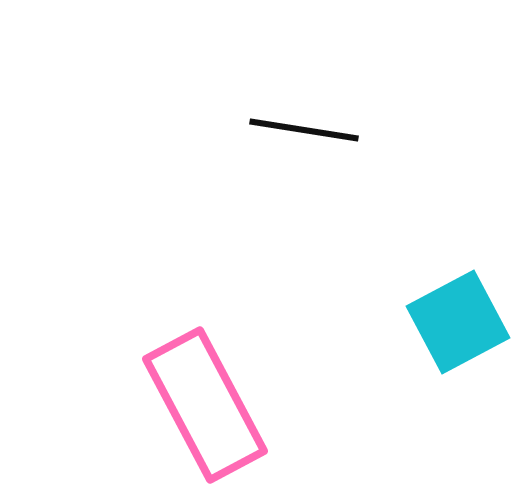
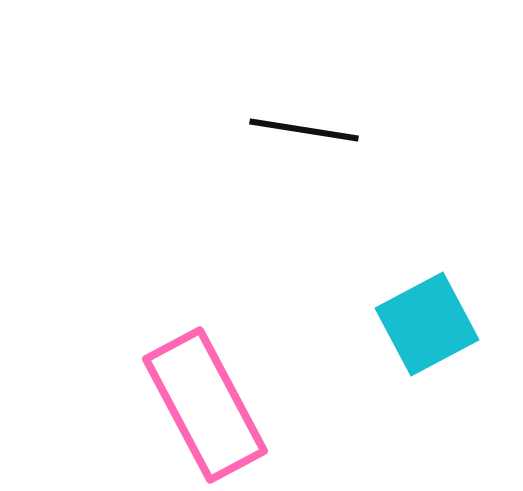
cyan square: moved 31 px left, 2 px down
